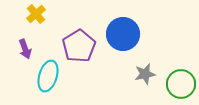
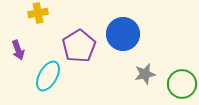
yellow cross: moved 2 px right, 1 px up; rotated 30 degrees clockwise
purple arrow: moved 7 px left, 1 px down
cyan ellipse: rotated 12 degrees clockwise
green circle: moved 1 px right
